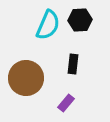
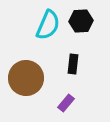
black hexagon: moved 1 px right, 1 px down
